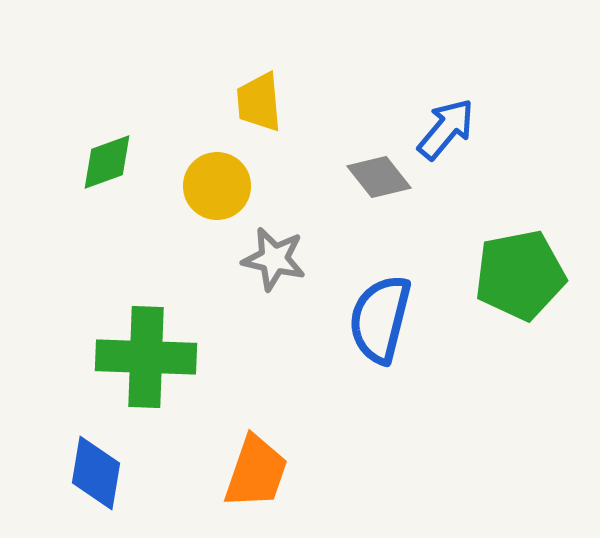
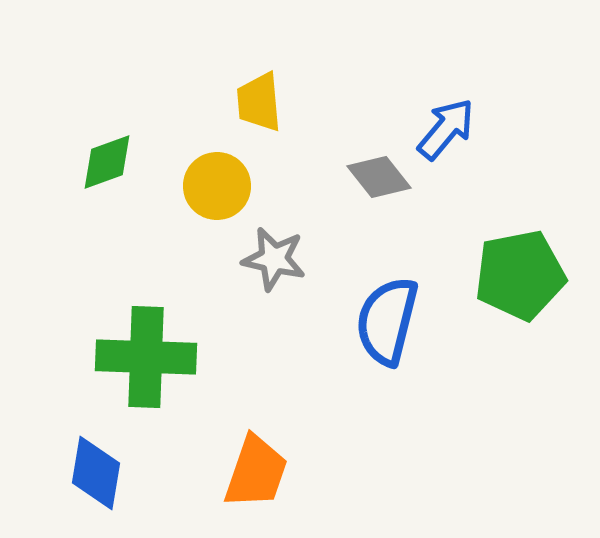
blue semicircle: moved 7 px right, 2 px down
